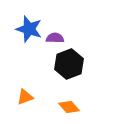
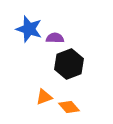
orange triangle: moved 19 px right
